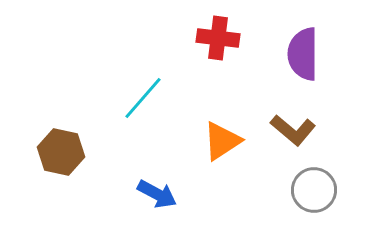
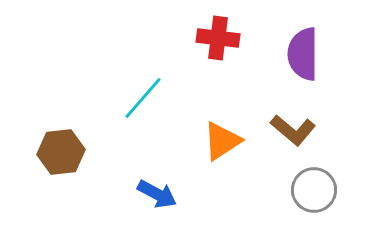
brown hexagon: rotated 18 degrees counterclockwise
